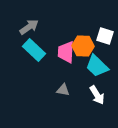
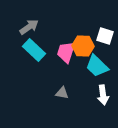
pink trapezoid: rotated 15 degrees clockwise
gray triangle: moved 1 px left, 3 px down
white arrow: moved 6 px right; rotated 24 degrees clockwise
